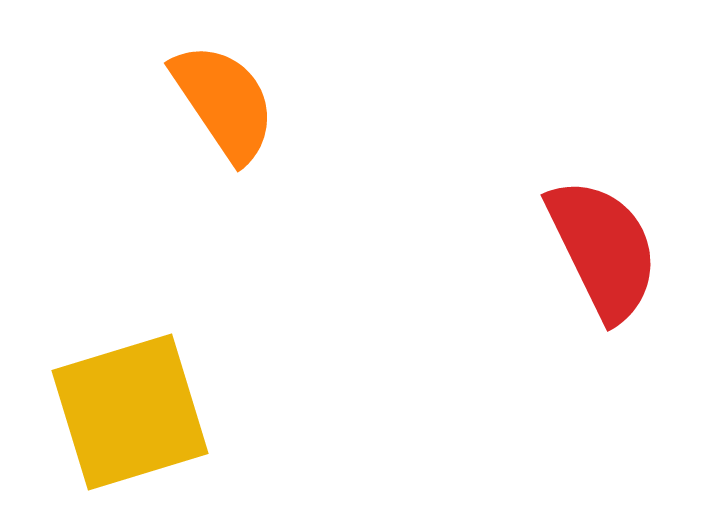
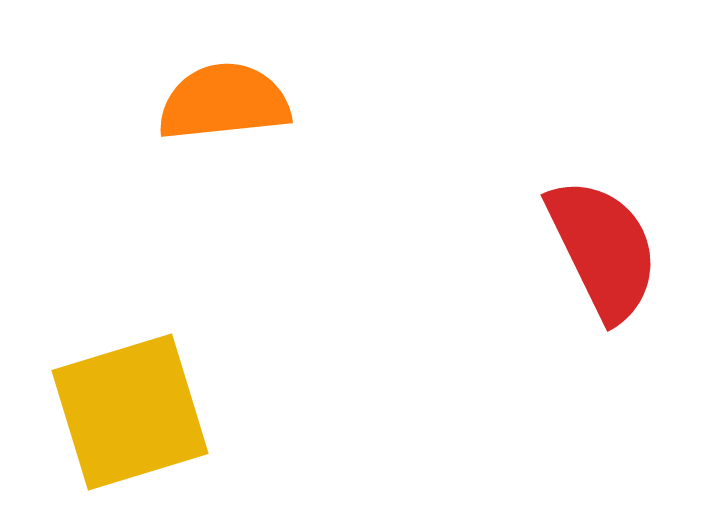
orange semicircle: rotated 62 degrees counterclockwise
